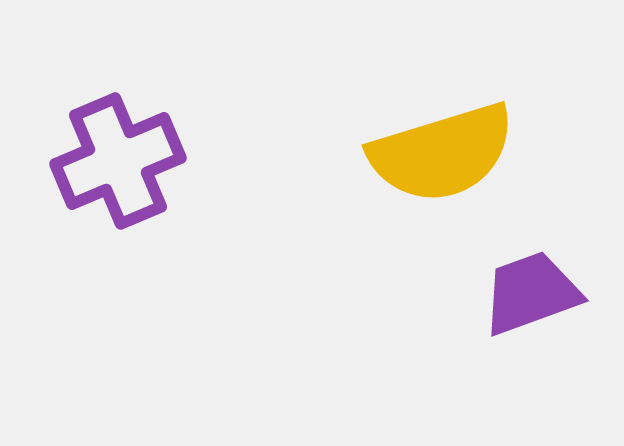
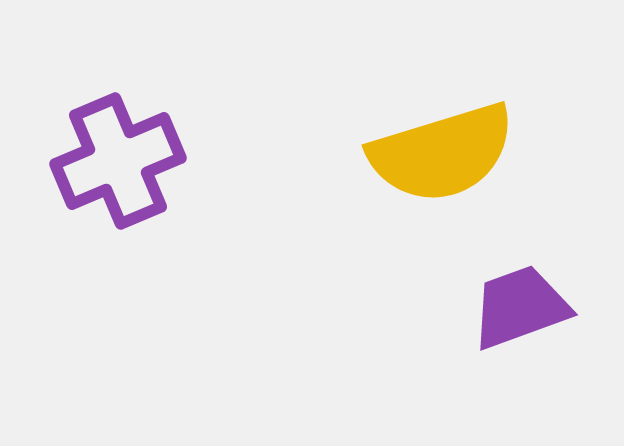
purple trapezoid: moved 11 px left, 14 px down
